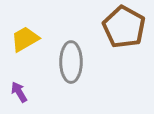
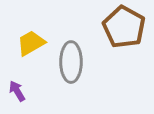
yellow trapezoid: moved 6 px right, 4 px down
purple arrow: moved 2 px left, 1 px up
